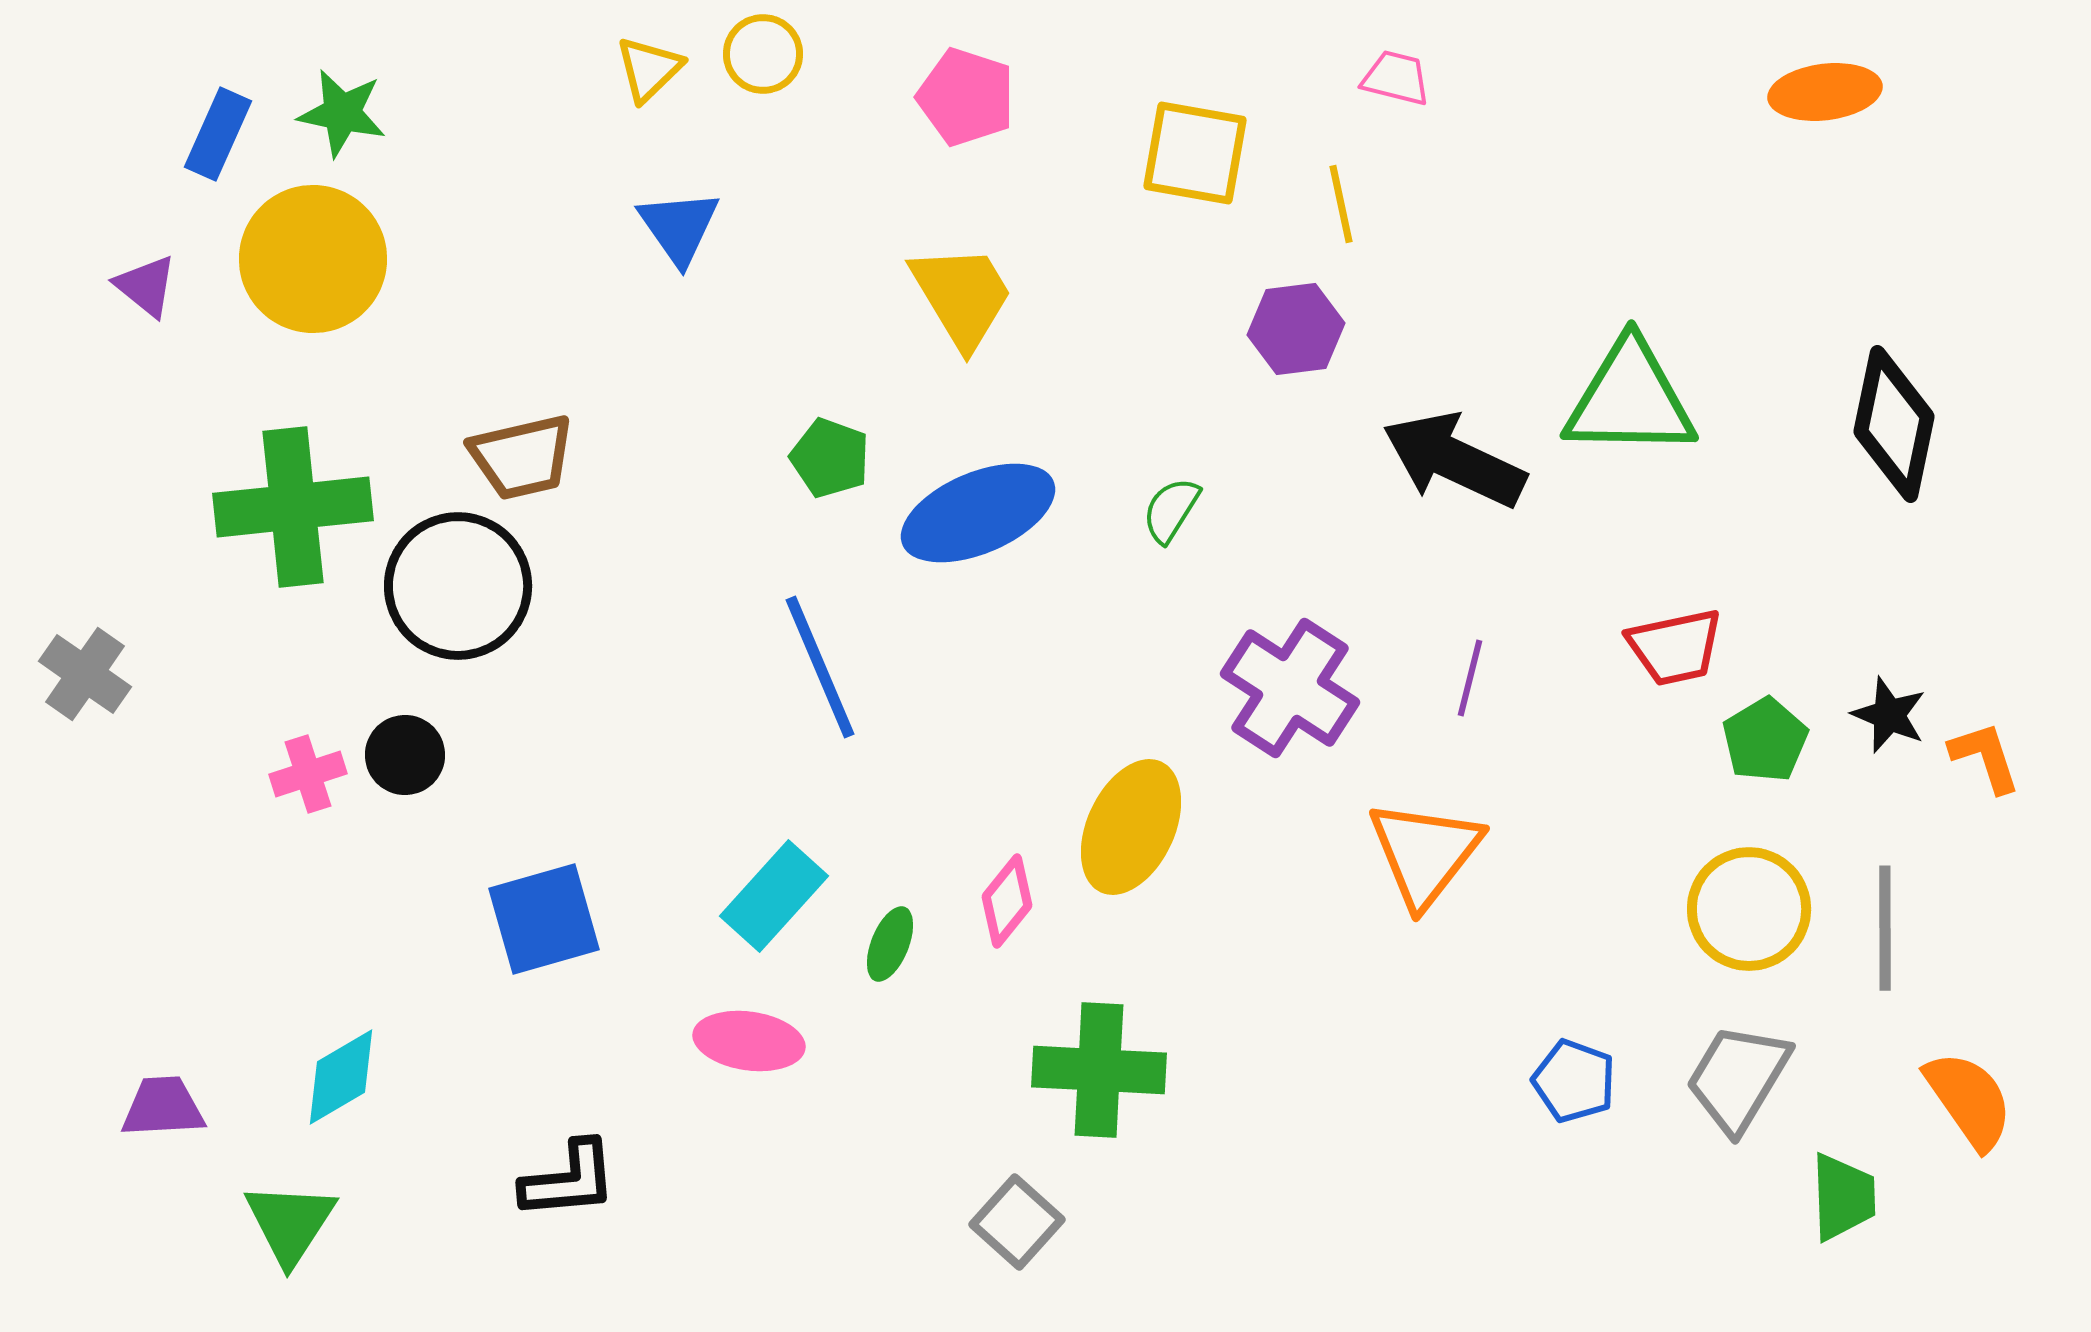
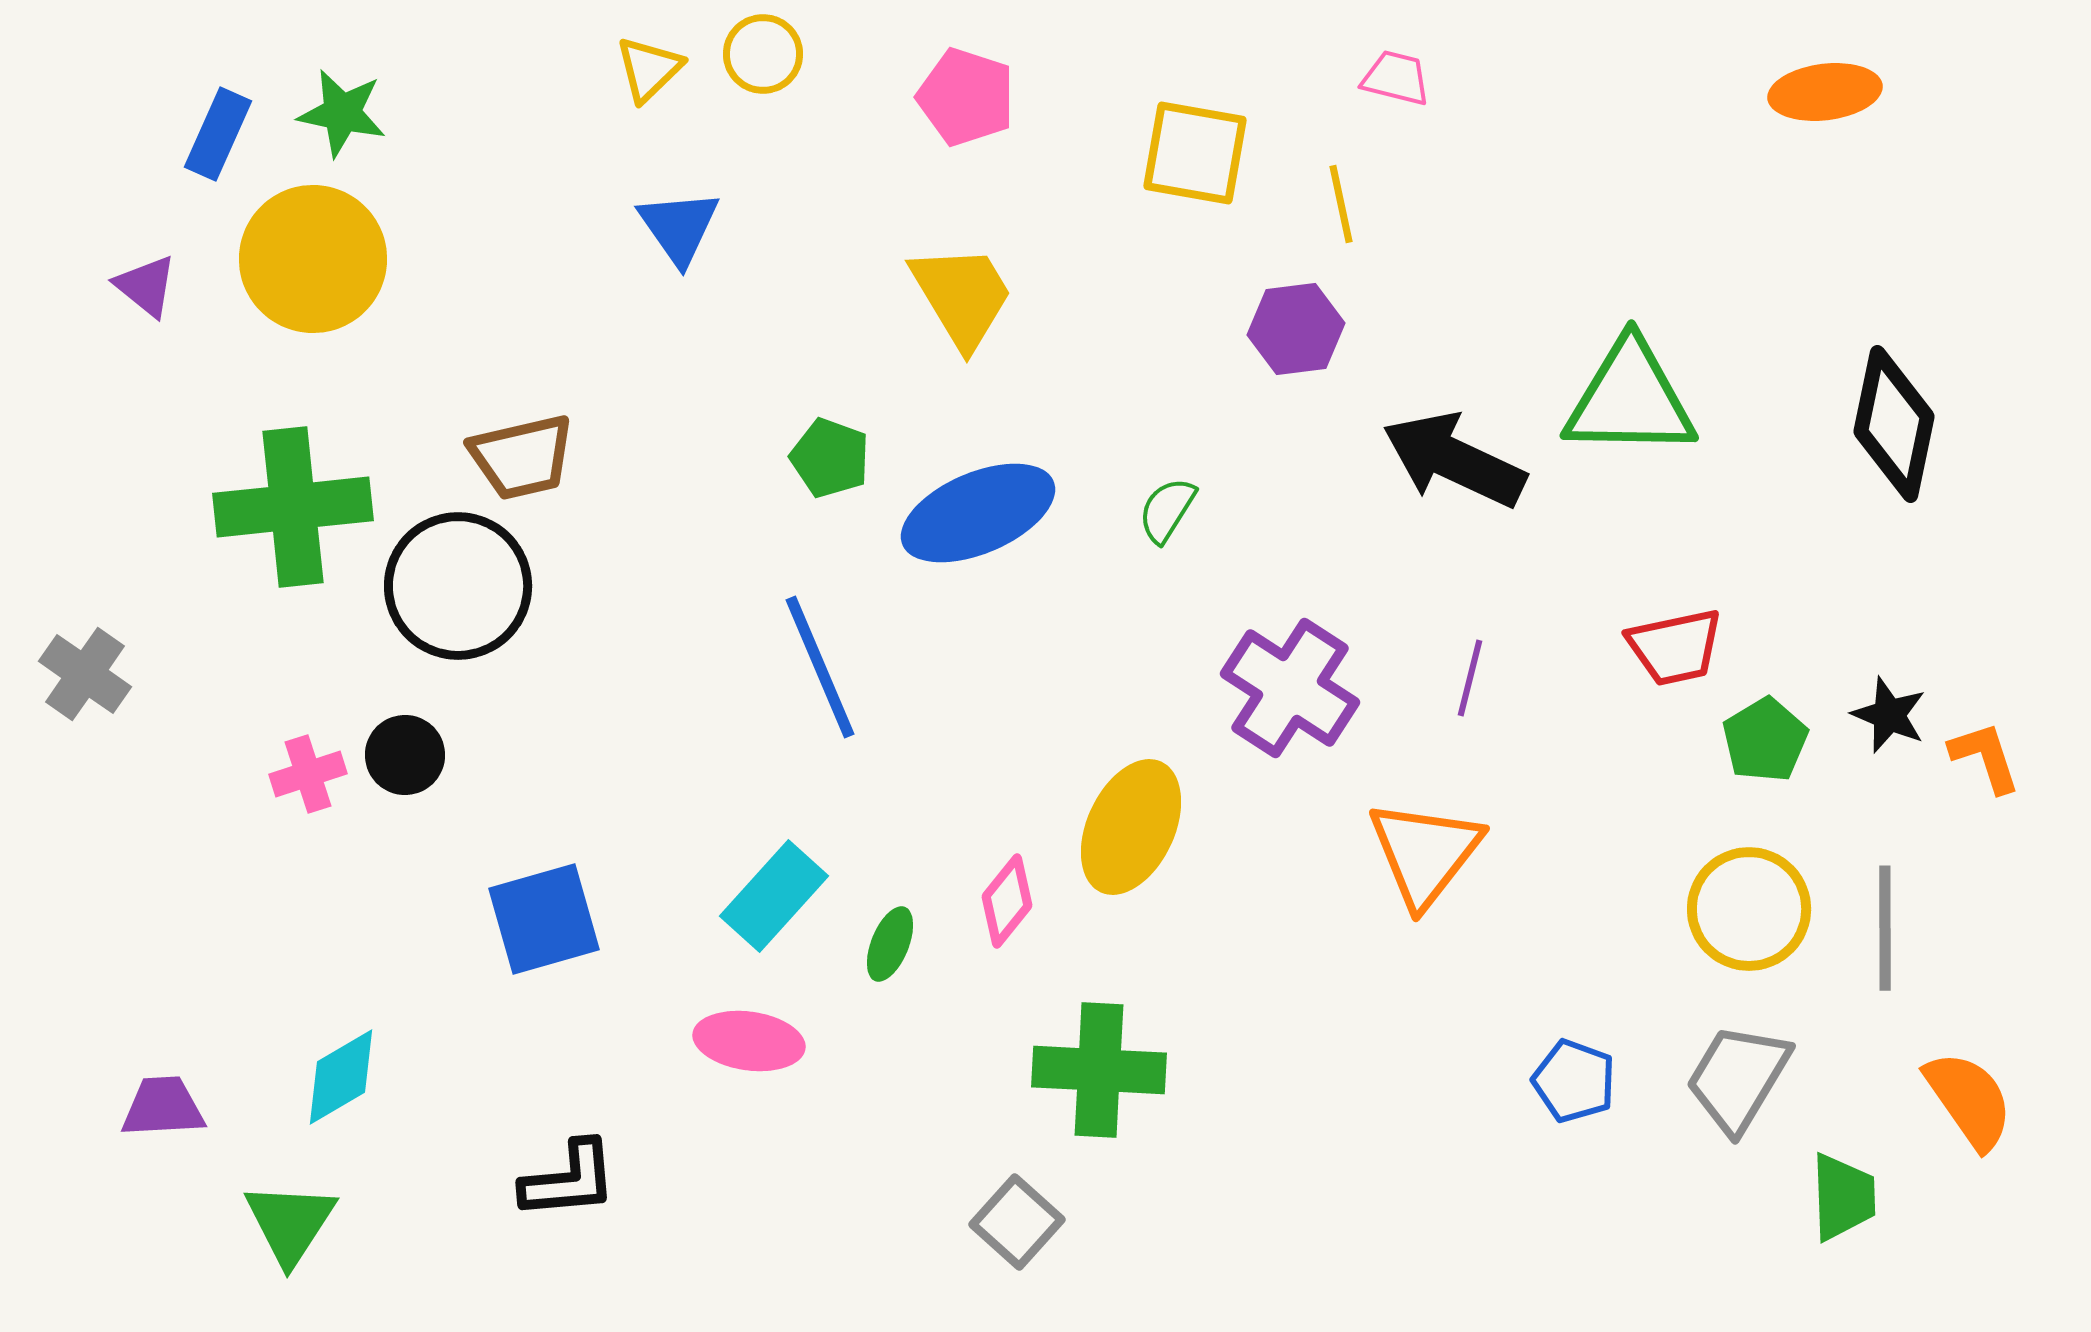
green semicircle at (1171, 510): moved 4 px left
